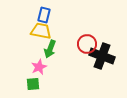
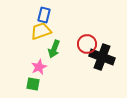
yellow trapezoid: rotated 30 degrees counterclockwise
green arrow: moved 4 px right
black cross: moved 1 px down
green square: rotated 16 degrees clockwise
